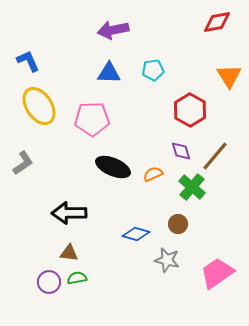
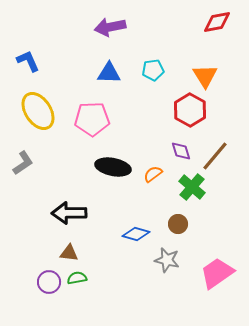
purple arrow: moved 3 px left, 3 px up
orange triangle: moved 24 px left
yellow ellipse: moved 1 px left, 5 px down
black ellipse: rotated 12 degrees counterclockwise
orange semicircle: rotated 12 degrees counterclockwise
